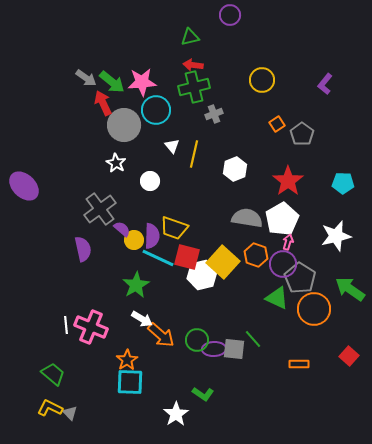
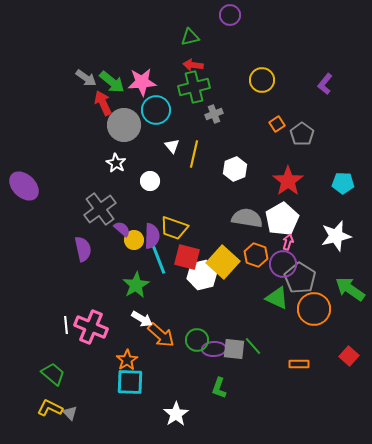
cyan line at (158, 258): rotated 44 degrees clockwise
green line at (253, 339): moved 7 px down
green L-shape at (203, 394): moved 16 px right, 6 px up; rotated 75 degrees clockwise
